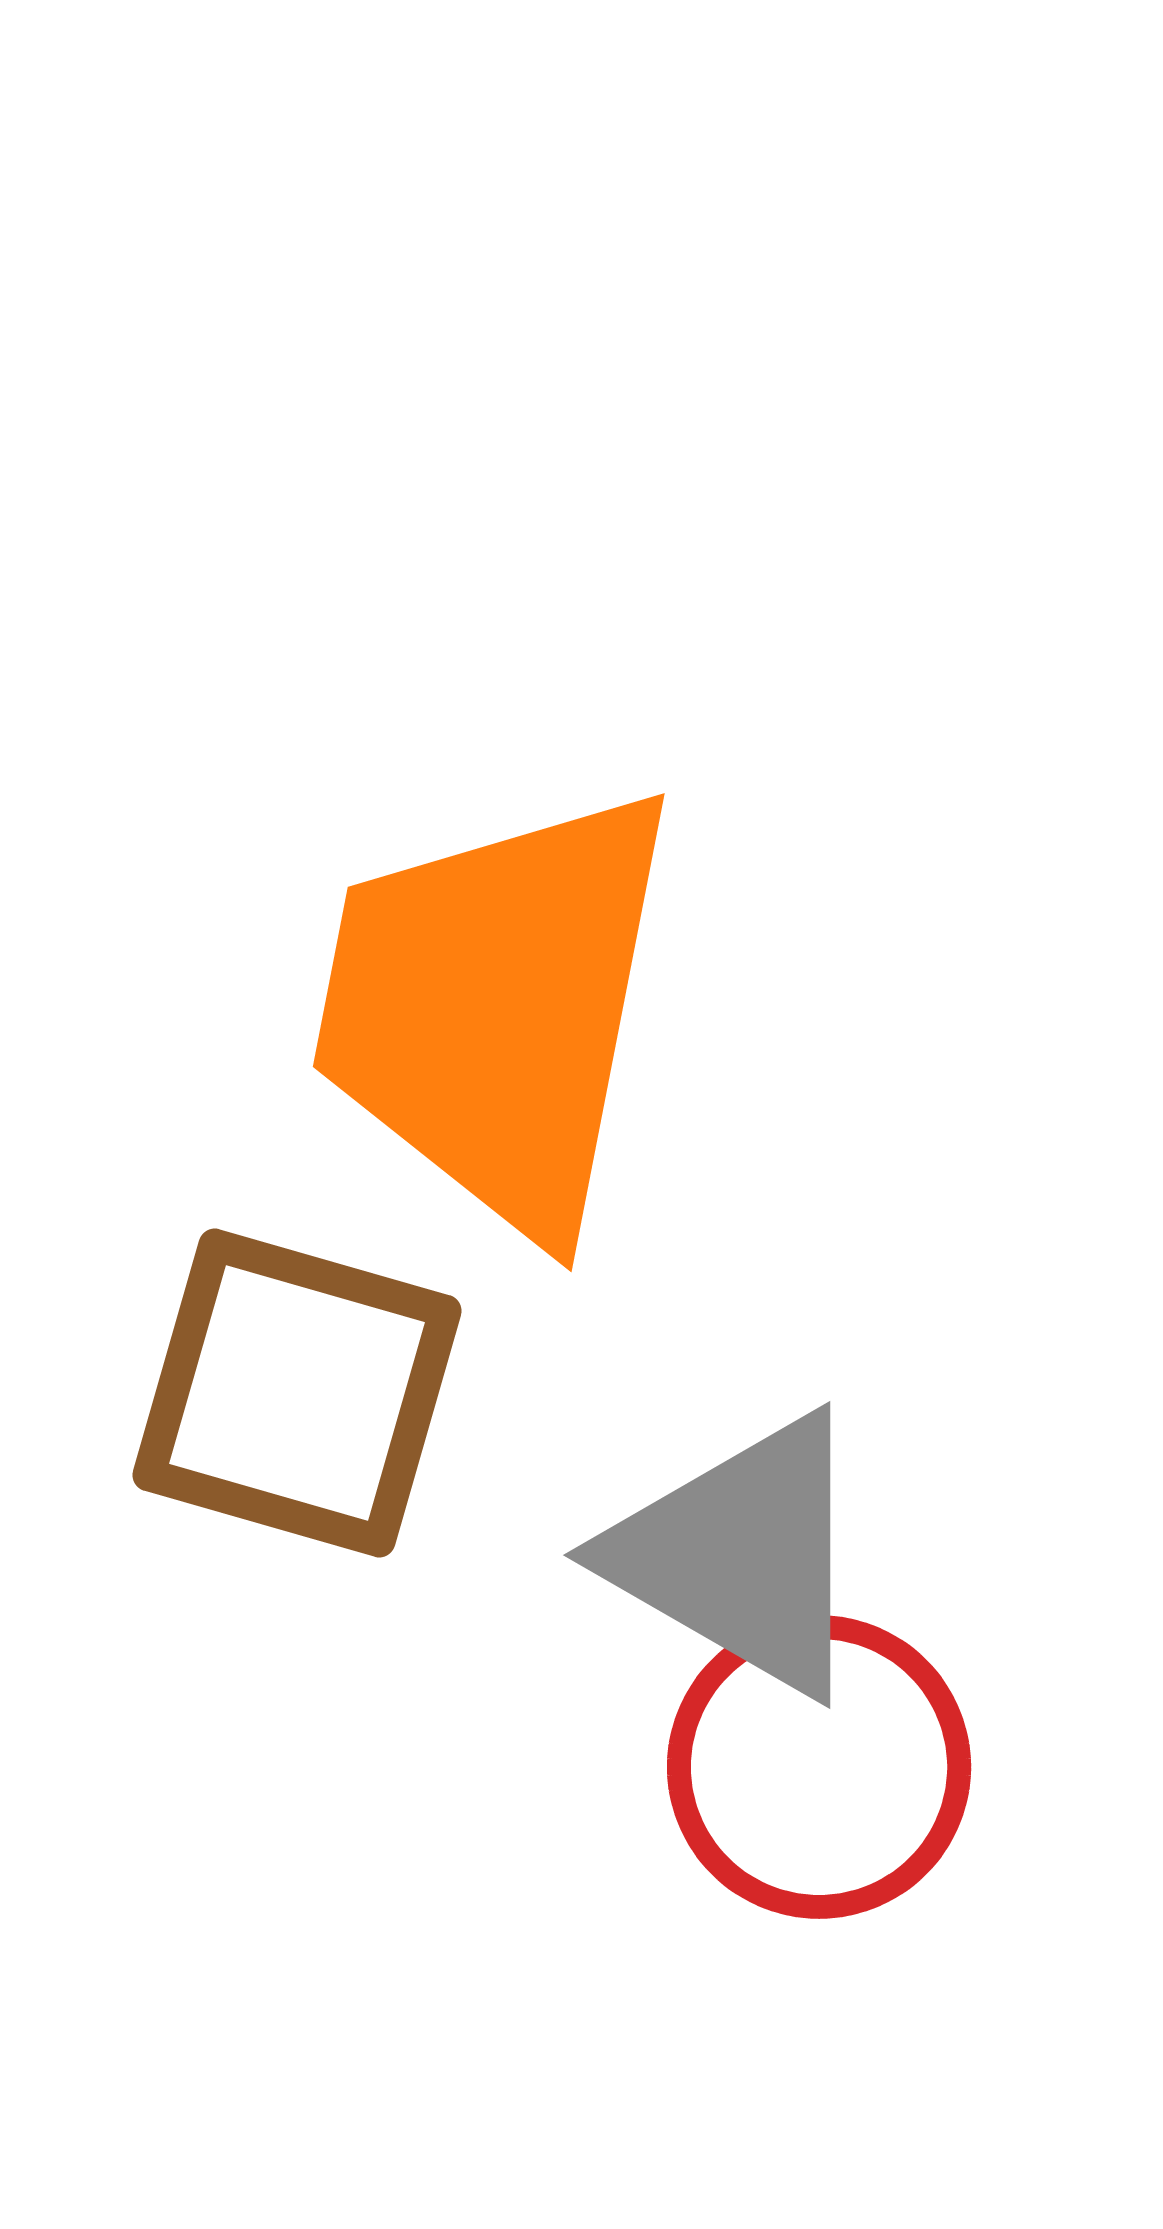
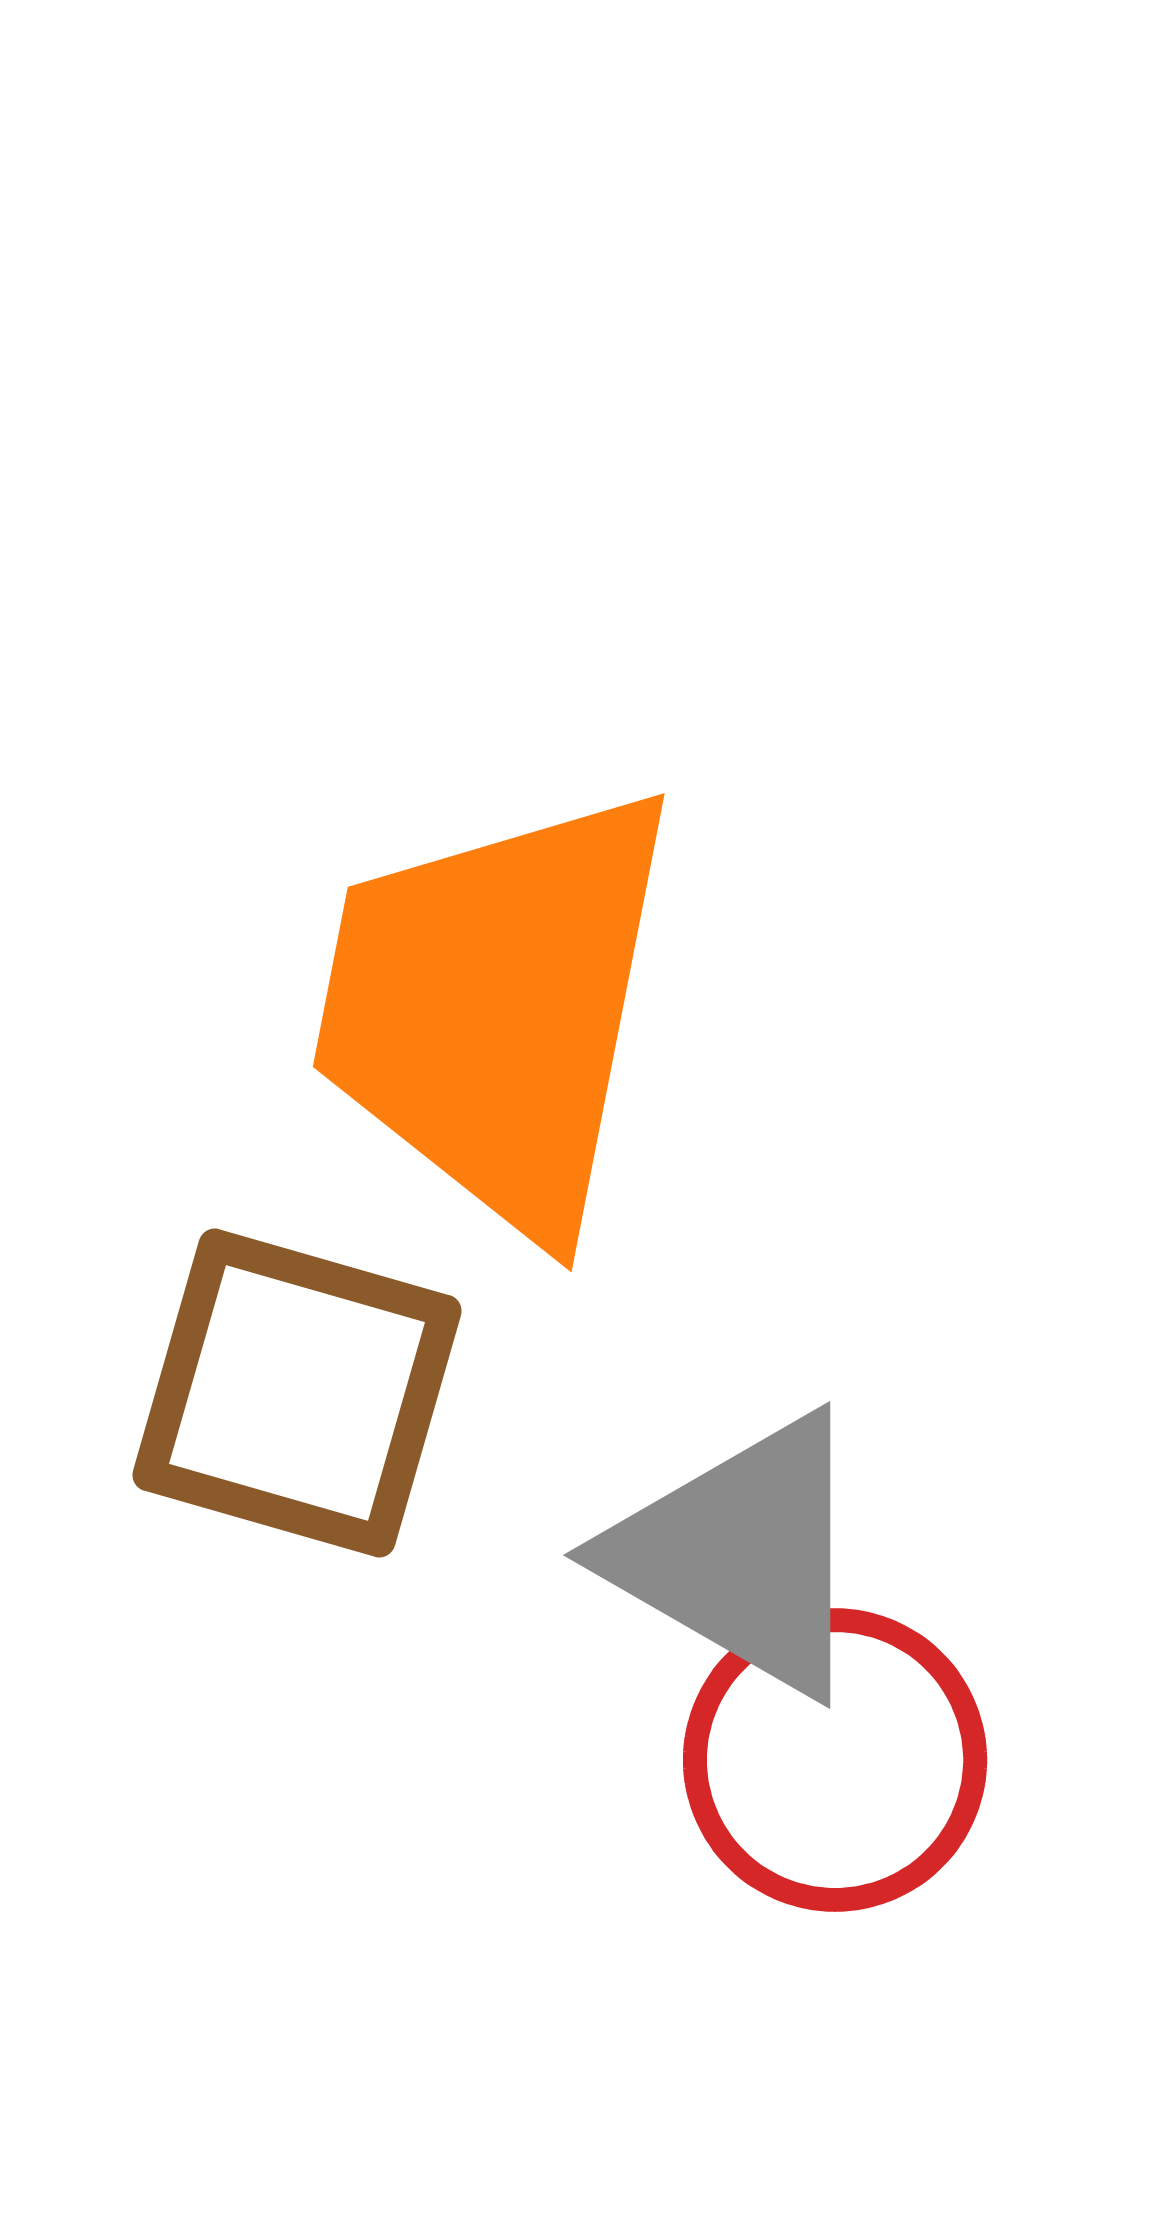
red circle: moved 16 px right, 7 px up
